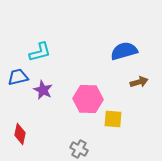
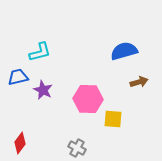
red diamond: moved 9 px down; rotated 25 degrees clockwise
gray cross: moved 2 px left, 1 px up
